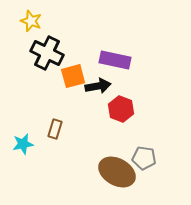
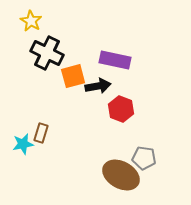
yellow star: rotated 10 degrees clockwise
brown rectangle: moved 14 px left, 4 px down
brown ellipse: moved 4 px right, 3 px down
